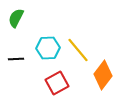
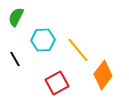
green semicircle: moved 1 px up
cyan hexagon: moved 5 px left, 8 px up
black line: moved 1 px left; rotated 63 degrees clockwise
